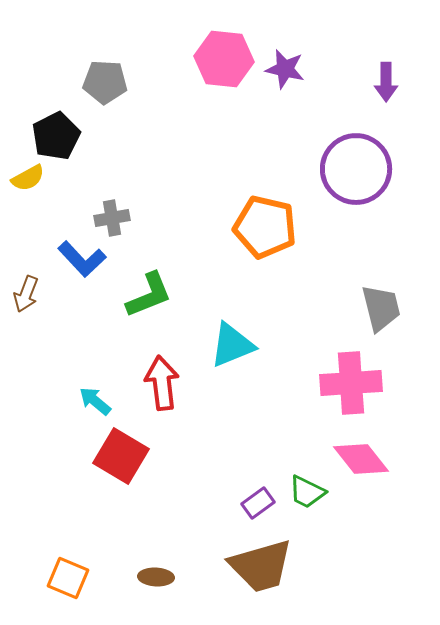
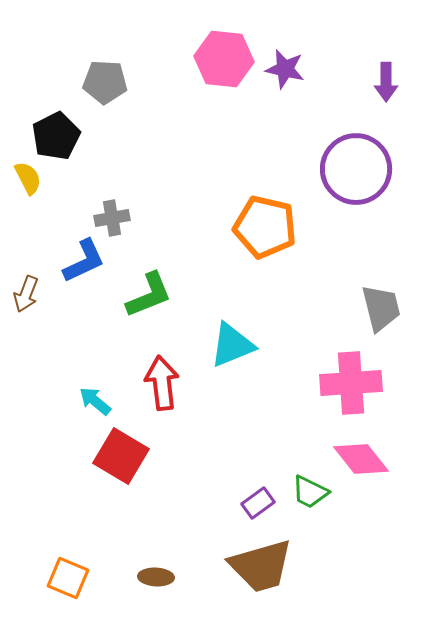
yellow semicircle: rotated 88 degrees counterclockwise
blue L-shape: moved 2 px right, 2 px down; rotated 72 degrees counterclockwise
green trapezoid: moved 3 px right
